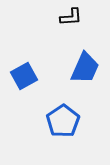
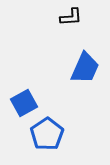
blue square: moved 27 px down
blue pentagon: moved 16 px left, 13 px down
